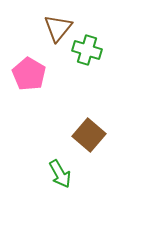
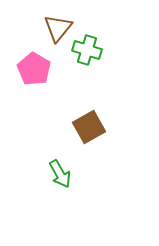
pink pentagon: moved 5 px right, 5 px up
brown square: moved 8 px up; rotated 20 degrees clockwise
